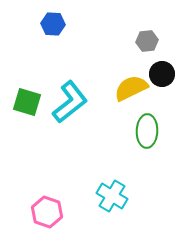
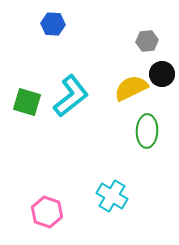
cyan L-shape: moved 1 px right, 6 px up
